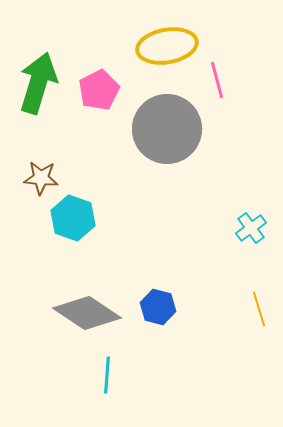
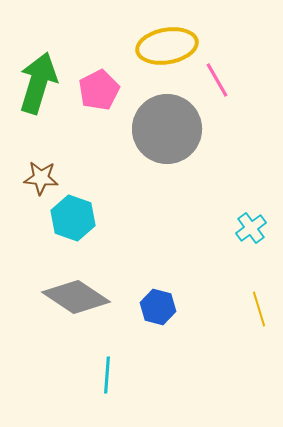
pink line: rotated 15 degrees counterclockwise
gray diamond: moved 11 px left, 16 px up
